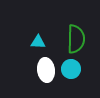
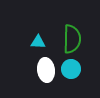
green semicircle: moved 4 px left
